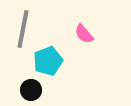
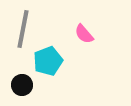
black circle: moved 9 px left, 5 px up
